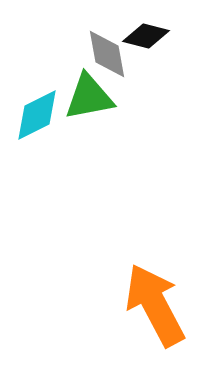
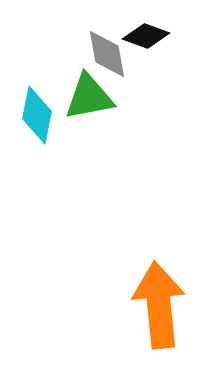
black diamond: rotated 6 degrees clockwise
cyan diamond: rotated 52 degrees counterclockwise
orange arrow: moved 4 px right; rotated 22 degrees clockwise
